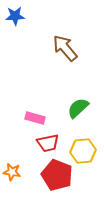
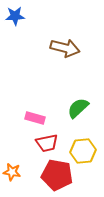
brown arrow: rotated 144 degrees clockwise
red trapezoid: moved 1 px left
red pentagon: rotated 12 degrees counterclockwise
